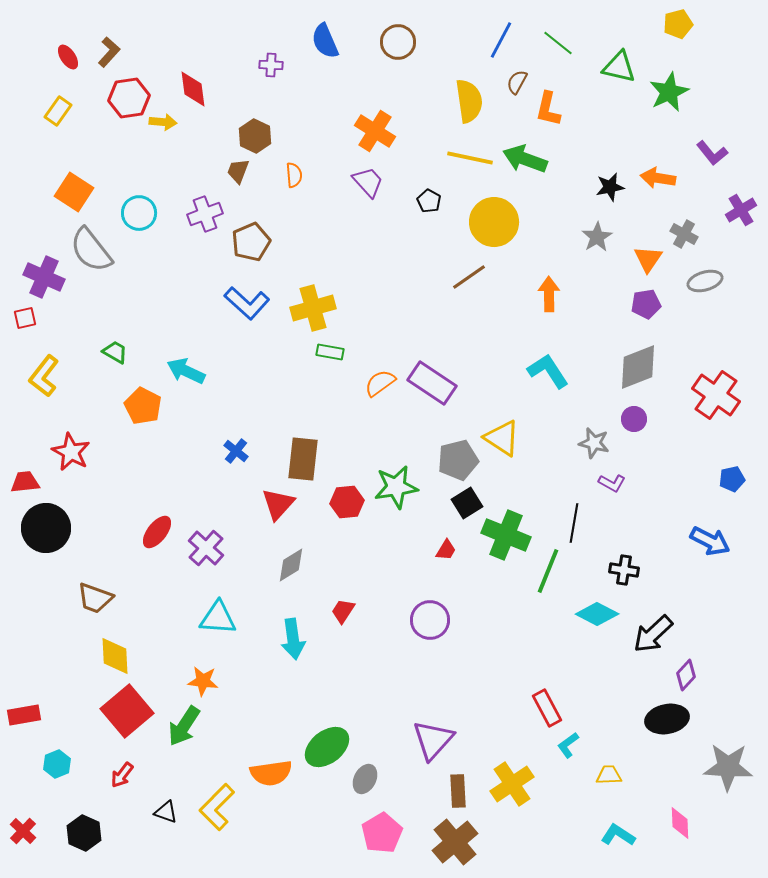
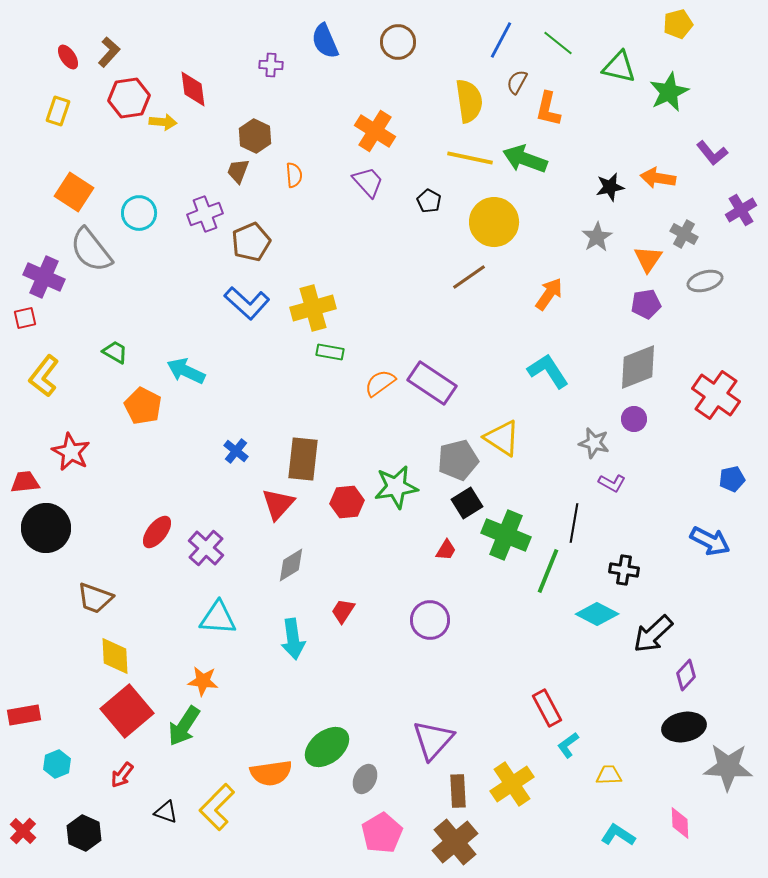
yellow rectangle at (58, 111): rotated 16 degrees counterclockwise
orange arrow at (549, 294): rotated 36 degrees clockwise
black ellipse at (667, 719): moved 17 px right, 8 px down
